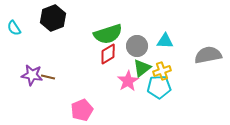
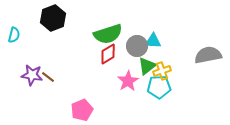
cyan semicircle: moved 7 px down; rotated 133 degrees counterclockwise
cyan triangle: moved 12 px left
green triangle: moved 5 px right, 2 px up
brown line: rotated 24 degrees clockwise
